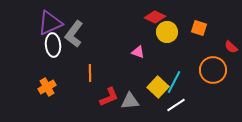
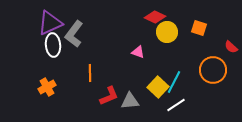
red L-shape: moved 1 px up
